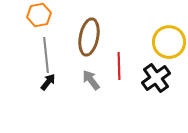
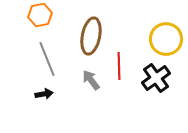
orange hexagon: moved 1 px right
brown ellipse: moved 2 px right, 1 px up
yellow circle: moved 3 px left, 3 px up
gray line: moved 1 px right, 4 px down; rotated 16 degrees counterclockwise
black arrow: moved 4 px left, 12 px down; rotated 42 degrees clockwise
